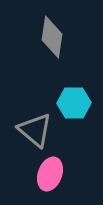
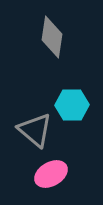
cyan hexagon: moved 2 px left, 2 px down
pink ellipse: moved 1 px right; rotated 40 degrees clockwise
